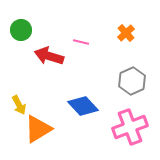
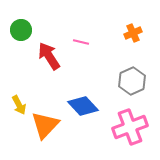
orange cross: moved 7 px right; rotated 18 degrees clockwise
red arrow: rotated 40 degrees clockwise
orange triangle: moved 7 px right, 4 px up; rotated 16 degrees counterclockwise
